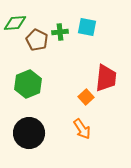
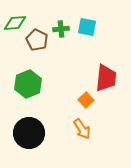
green cross: moved 1 px right, 3 px up
orange square: moved 3 px down
